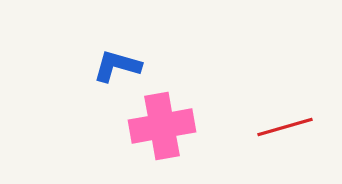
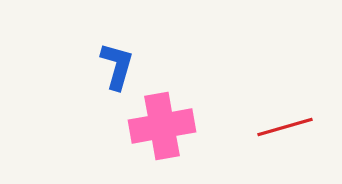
blue L-shape: rotated 90 degrees clockwise
